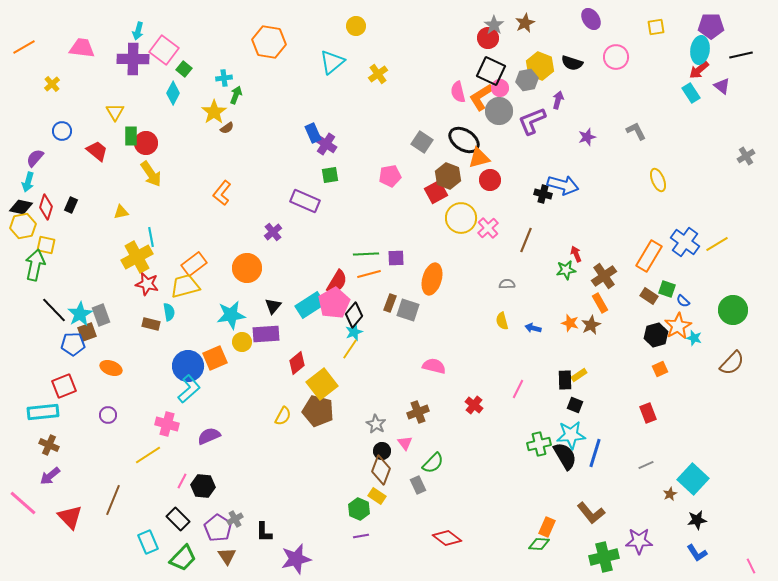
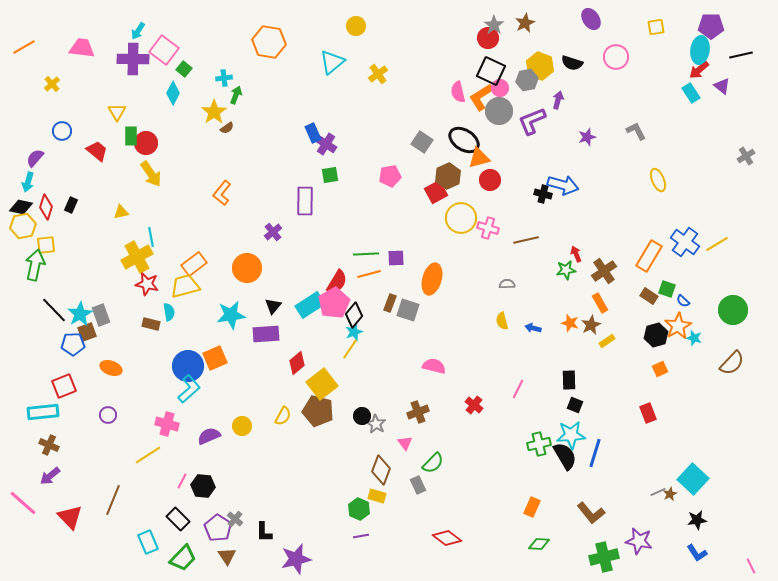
cyan arrow at (138, 31): rotated 18 degrees clockwise
yellow triangle at (115, 112): moved 2 px right
brown hexagon at (448, 176): rotated 15 degrees clockwise
purple rectangle at (305, 201): rotated 68 degrees clockwise
pink cross at (488, 228): rotated 30 degrees counterclockwise
brown line at (526, 240): rotated 55 degrees clockwise
yellow square at (46, 245): rotated 18 degrees counterclockwise
brown cross at (604, 276): moved 5 px up
yellow circle at (242, 342): moved 84 px down
yellow rectangle at (579, 375): moved 28 px right, 34 px up
black rectangle at (565, 380): moved 4 px right
black circle at (382, 451): moved 20 px left, 35 px up
gray line at (646, 465): moved 12 px right, 27 px down
yellow rectangle at (377, 496): rotated 18 degrees counterclockwise
gray cross at (235, 519): rotated 21 degrees counterclockwise
orange rectangle at (547, 527): moved 15 px left, 20 px up
purple star at (639, 541): rotated 12 degrees clockwise
